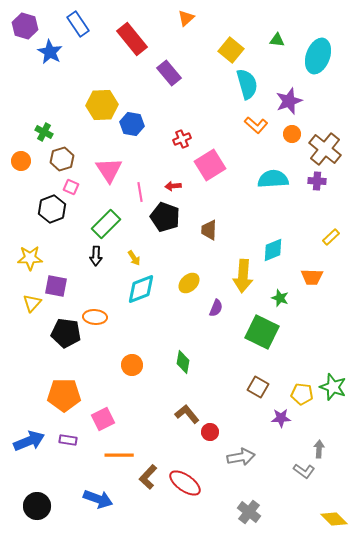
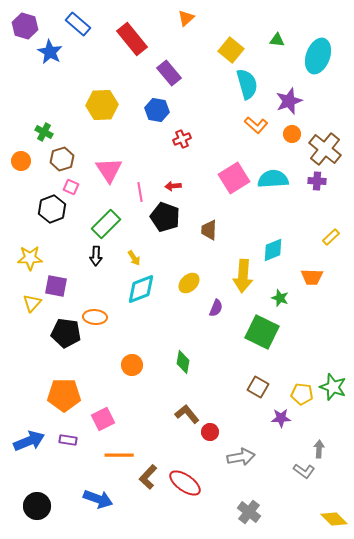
blue rectangle at (78, 24): rotated 15 degrees counterclockwise
blue hexagon at (132, 124): moved 25 px right, 14 px up
pink square at (210, 165): moved 24 px right, 13 px down
